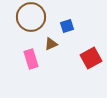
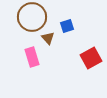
brown circle: moved 1 px right
brown triangle: moved 3 px left, 6 px up; rotated 48 degrees counterclockwise
pink rectangle: moved 1 px right, 2 px up
